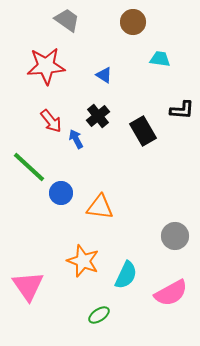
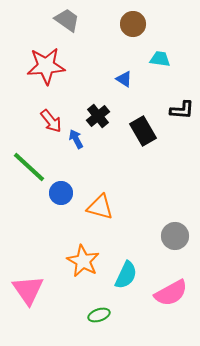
brown circle: moved 2 px down
blue triangle: moved 20 px right, 4 px down
orange triangle: rotated 8 degrees clockwise
orange star: rotated 8 degrees clockwise
pink triangle: moved 4 px down
green ellipse: rotated 15 degrees clockwise
